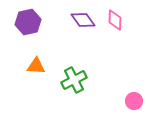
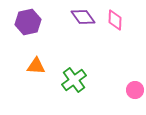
purple diamond: moved 3 px up
green cross: rotated 10 degrees counterclockwise
pink circle: moved 1 px right, 11 px up
